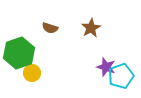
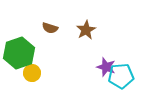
brown star: moved 5 px left, 2 px down
cyan pentagon: rotated 15 degrees clockwise
